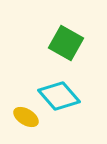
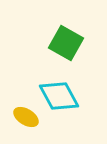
cyan diamond: rotated 12 degrees clockwise
